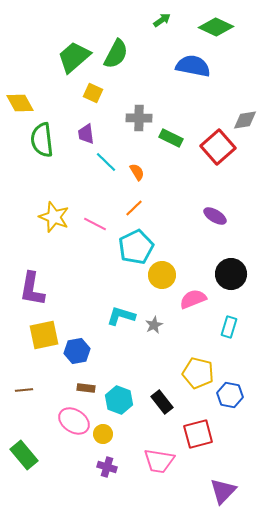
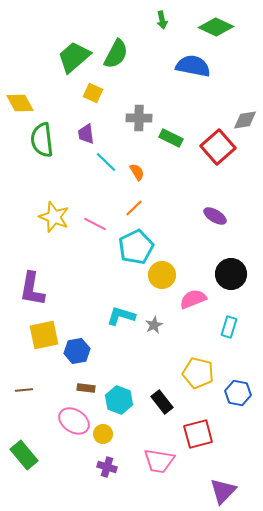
green arrow at (162, 20): rotated 114 degrees clockwise
blue hexagon at (230, 395): moved 8 px right, 2 px up
